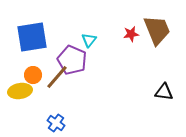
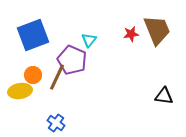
blue square: moved 1 px right, 2 px up; rotated 12 degrees counterclockwise
brown line: rotated 16 degrees counterclockwise
black triangle: moved 4 px down
